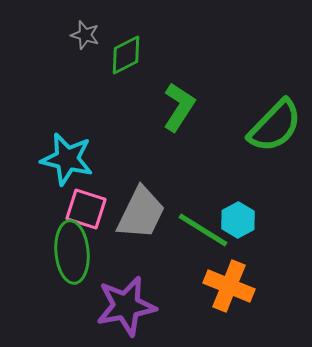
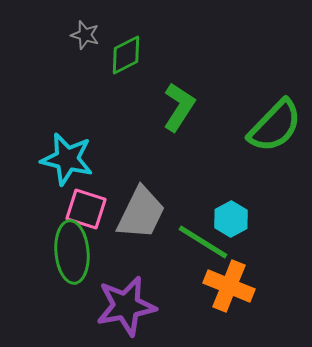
cyan hexagon: moved 7 px left, 1 px up
green line: moved 12 px down
